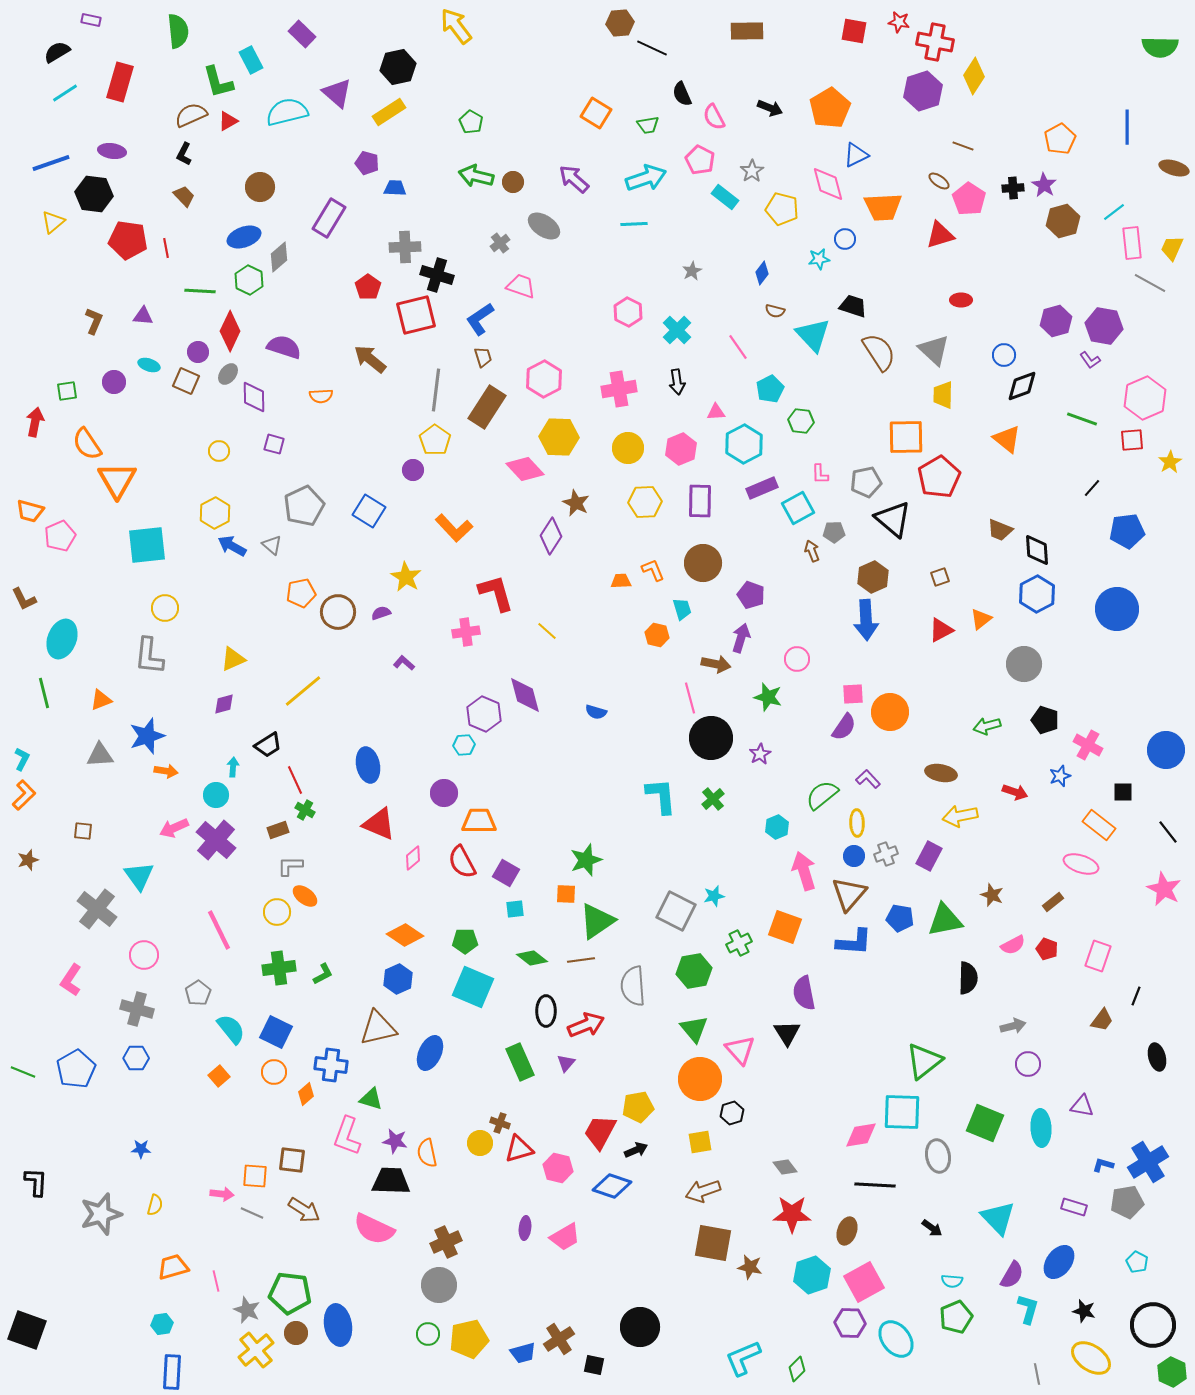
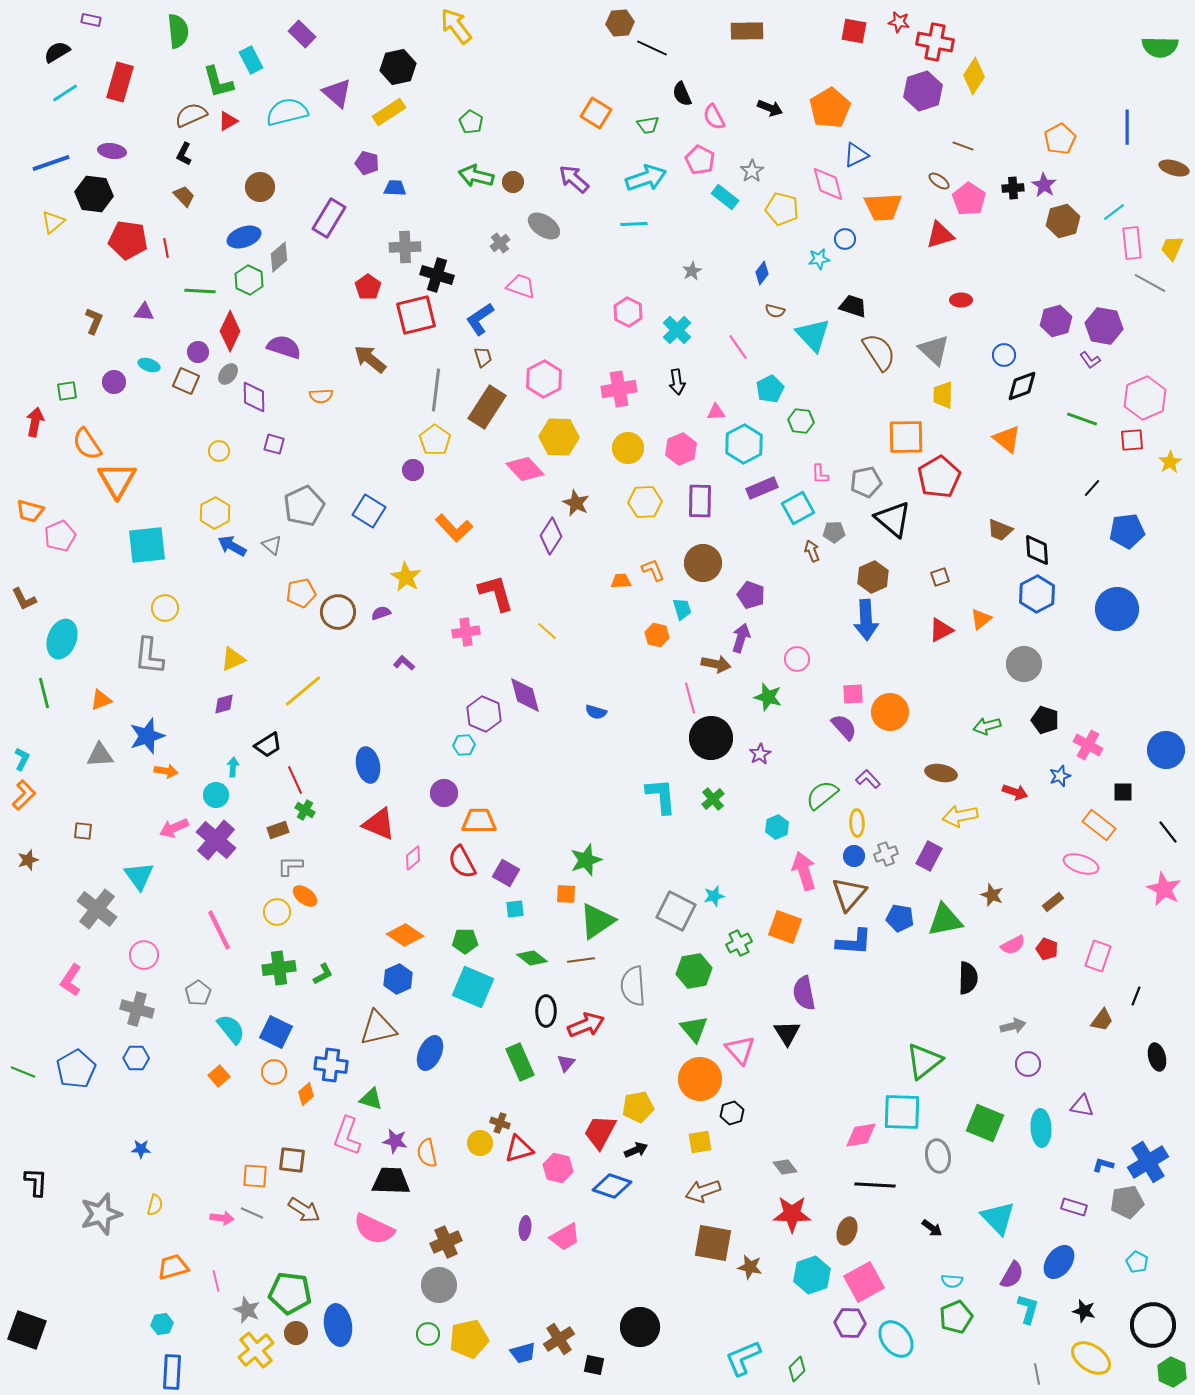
purple triangle at (143, 316): moved 1 px right, 4 px up
purple semicircle at (844, 727): rotated 76 degrees counterclockwise
pink arrow at (222, 1194): moved 24 px down
